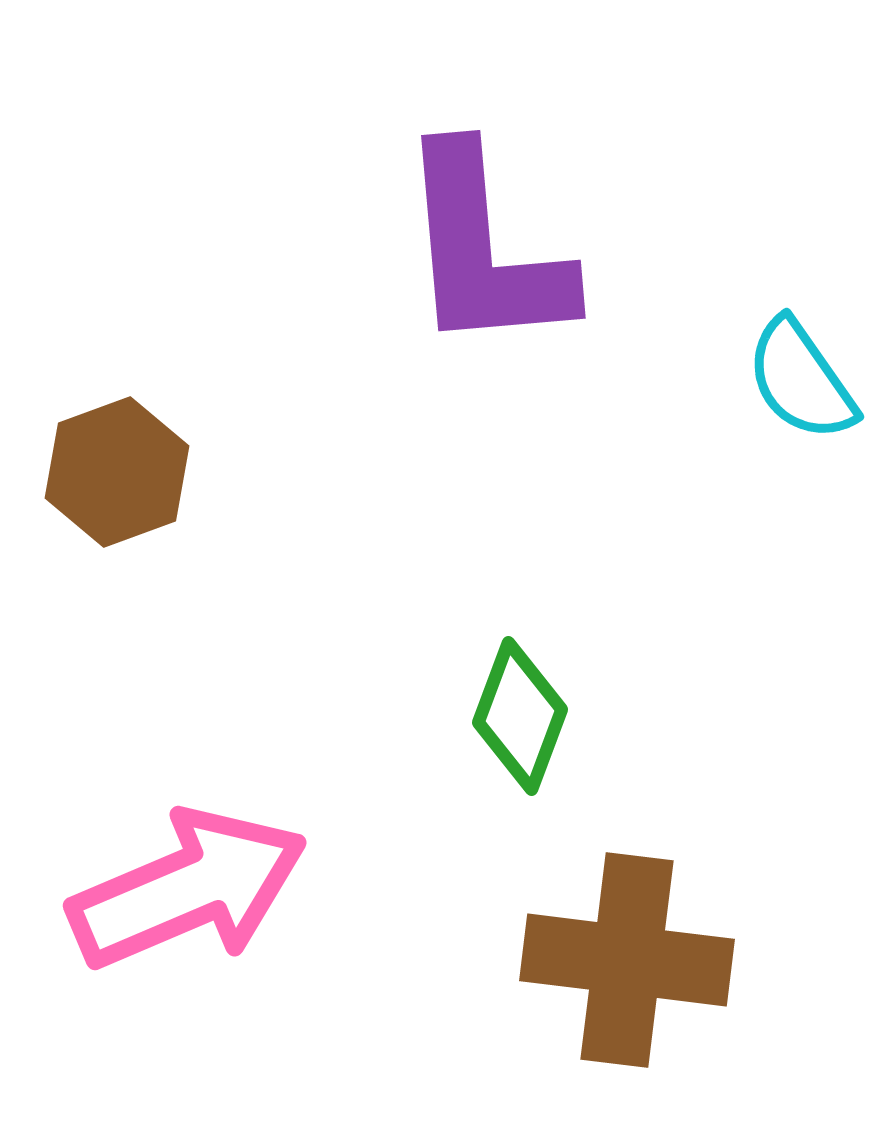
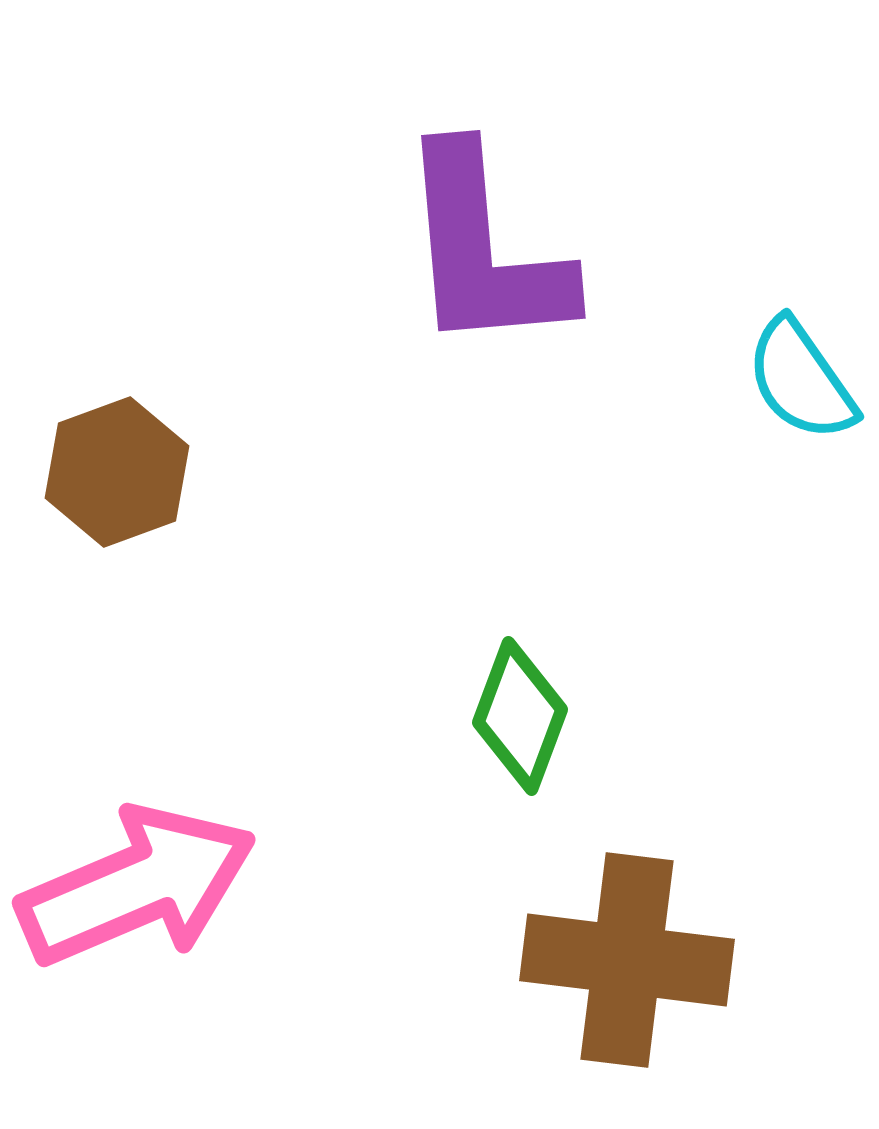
pink arrow: moved 51 px left, 3 px up
